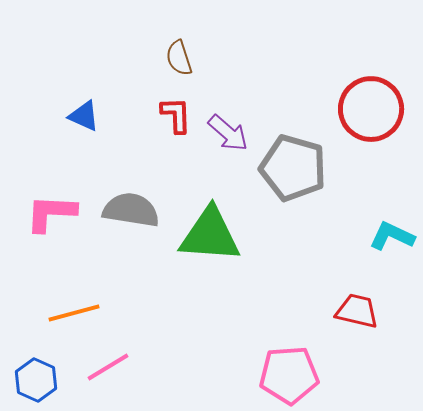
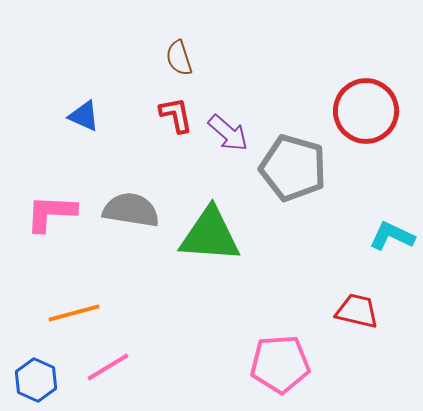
red circle: moved 5 px left, 2 px down
red L-shape: rotated 9 degrees counterclockwise
pink pentagon: moved 9 px left, 11 px up
